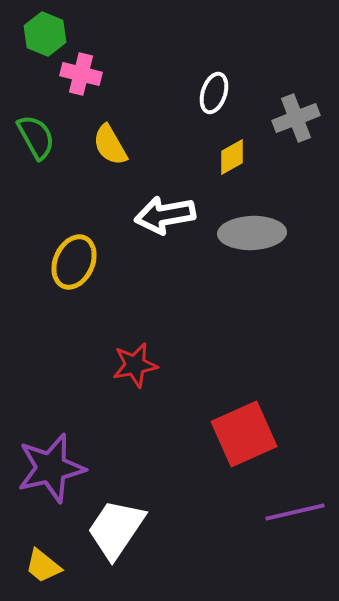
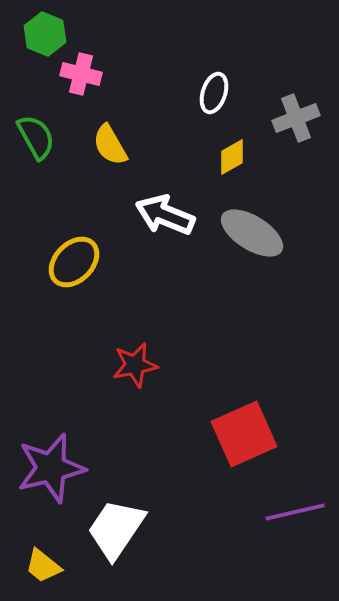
white arrow: rotated 32 degrees clockwise
gray ellipse: rotated 34 degrees clockwise
yellow ellipse: rotated 20 degrees clockwise
